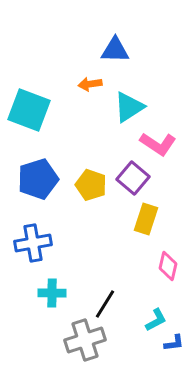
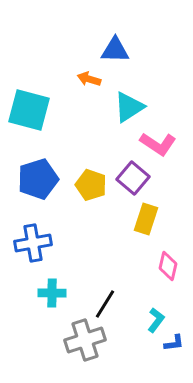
orange arrow: moved 1 px left, 5 px up; rotated 25 degrees clockwise
cyan square: rotated 6 degrees counterclockwise
cyan L-shape: rotated 25 degrees counterclockwise
